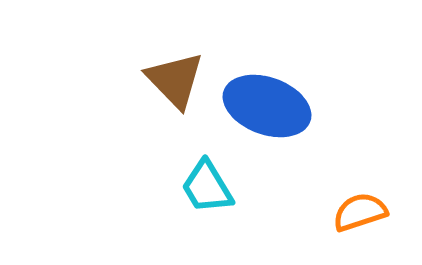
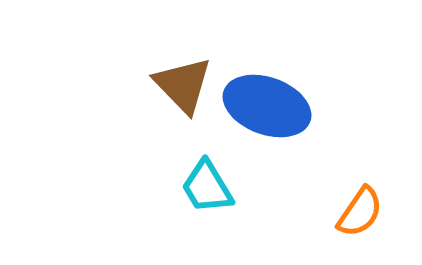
brown triangle: moved 8 px right, 5 px down
orange semicircle: rotated 142 degrees clockwise
